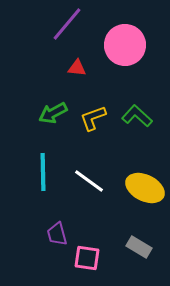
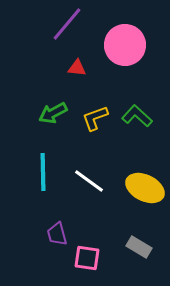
yellow L-shape: moved 2 px right
